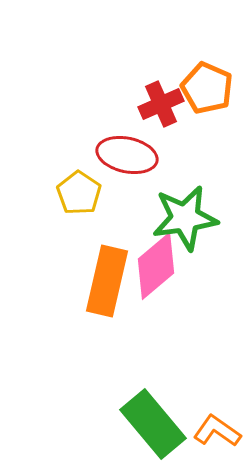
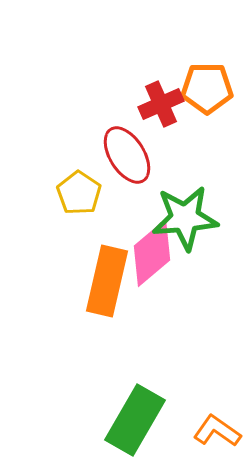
orange pentagon: rotated 24 degrees counterclockwise
red ellipse: rotated 46 degrees clockwise
green star: rotated 4 degrees clockwise
pink diamond: moved 4 px left, 13 px up
green rectangle: moved 18 px left, 4 px up; rotated 70 degrees clockwise
